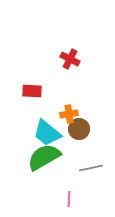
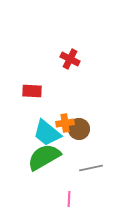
orange cross: moved 4 px left, 9 px down
